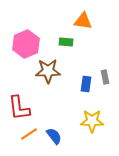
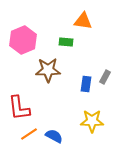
pink hexagon: moved 3 px left, 4 px up
brown star: moved 1 px up
gray rectangle: rotated 40 degrees clockwise
blue semicircle: rotated 24 degrees counterclockwise
